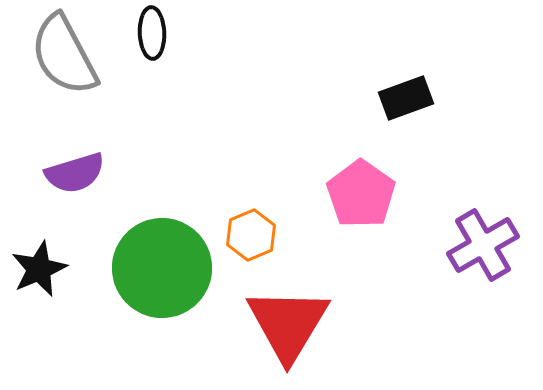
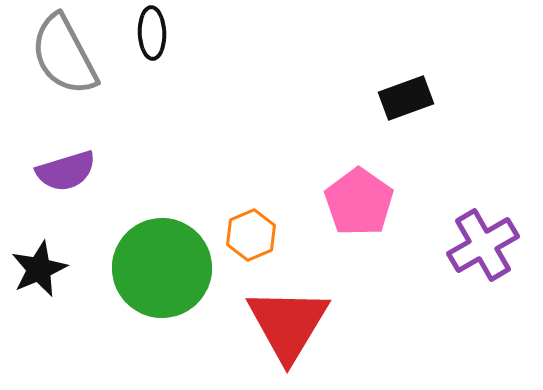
purple semicircle: moved 9 px left, 2 px up
pink pentagon: moved 2 px left, 8 px down
